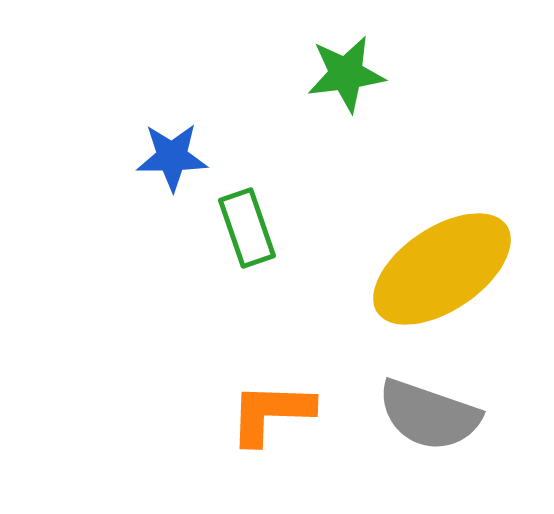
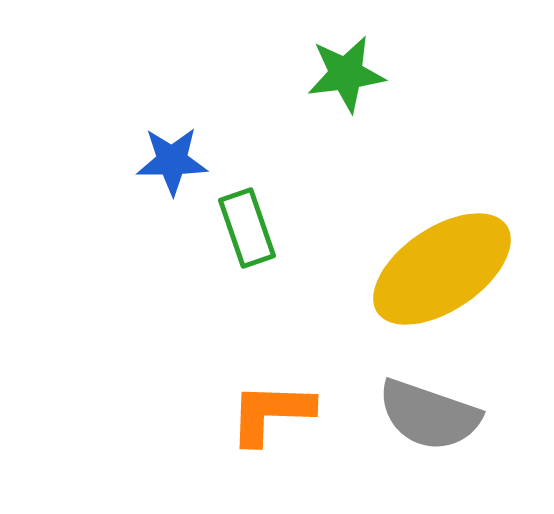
blue star: moved 4 px down
